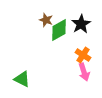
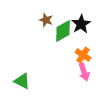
green diamond: moved 4 px right, 1 px down
green triangle: moved 2 px down
